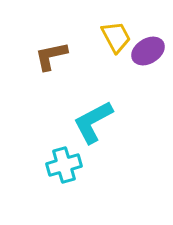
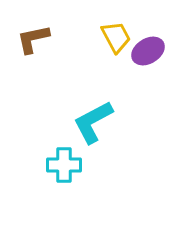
brown L-shape: moved 18 px left, 17 px up
cyan cross: rotated 16 degrees clockwise
